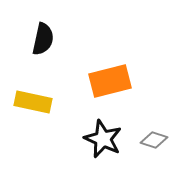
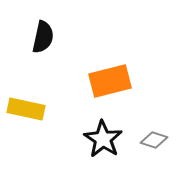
black semicircle: moved 2 px up
yellow rectangle: moved 7 px left, 7 px down
black star: rotated 9 degrees clockwise
